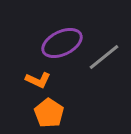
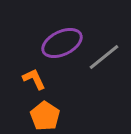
orange L-shape: moved 4 px left, 1 px up; rotated 140 degrees counterclockwise
orange pentagon: moved 4 px left, 3 px down
